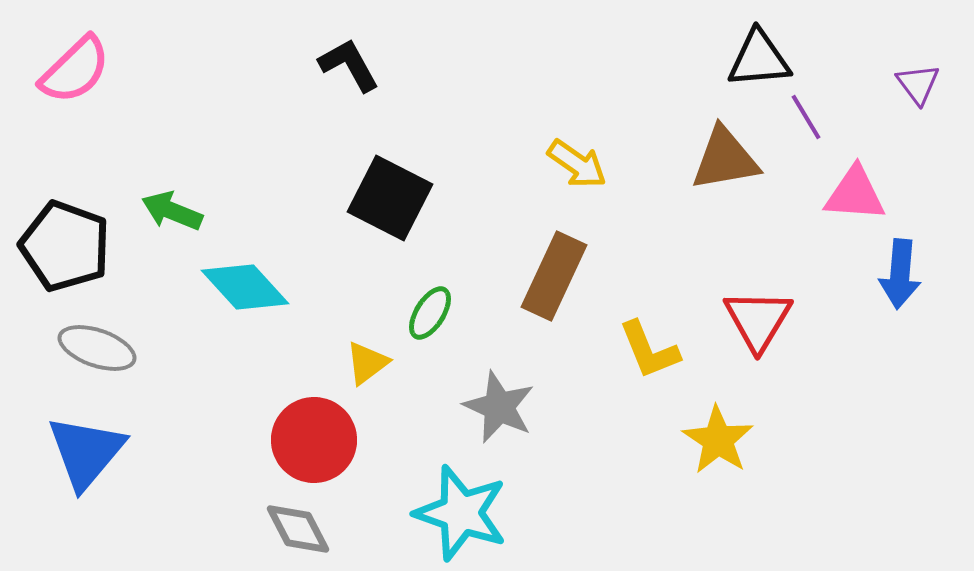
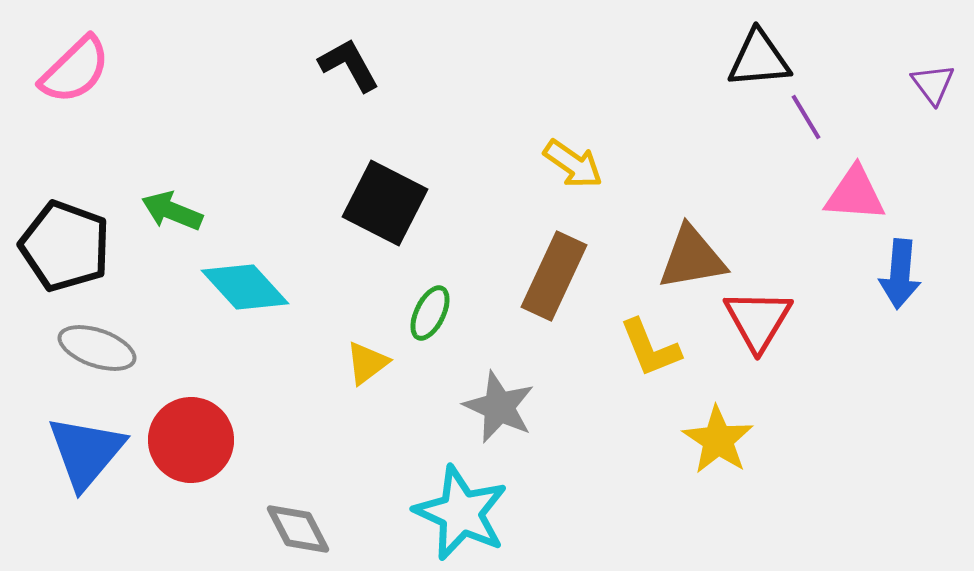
purple triangle: moved 15 px right
brown triangle: moved 33 px left, 99 px down
yellow arrow: moved 4 px left
black square: moved 5 px left, 5 px down
green ellipse: rotated 6 degrees counterclockwise
yellow L-shape: moved 1 px right, 2 px up
red circle: moved 123 px left
cyan star: rotated 6 degrees clockwise
